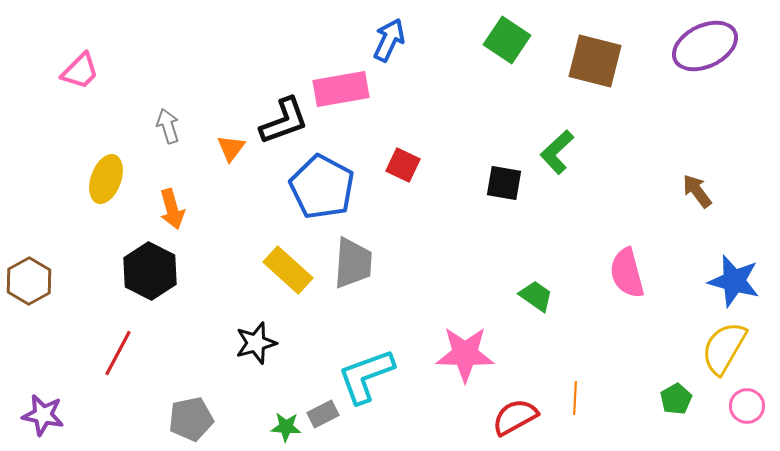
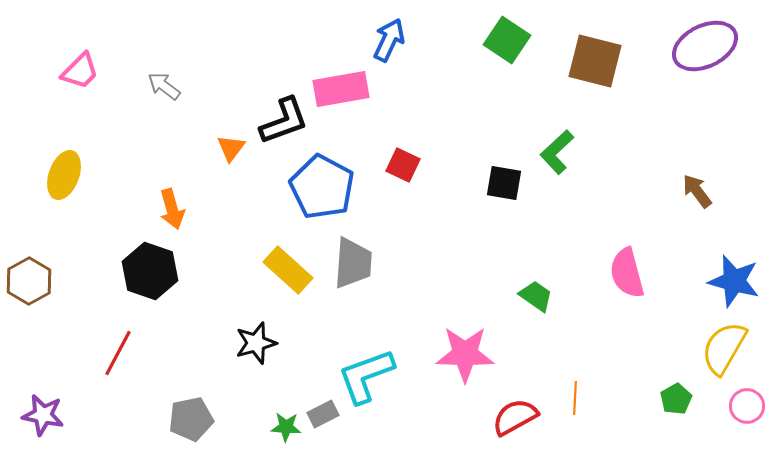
gray arrow: moved 4 px left, 40 px up; rotated 36 degrees counterclockwise
yellow ellipse: moved 42 px left, 4 px up
black hexagon: rotated 8 degrees counterclockwise
